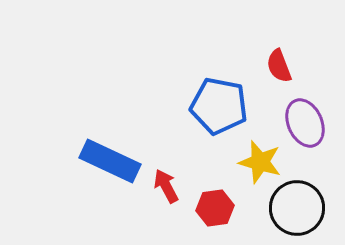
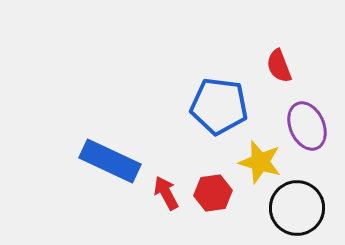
blue pentagon: rotated 4 degrees counterclockwise
purple ellipse: moved 2 px right, 3 px down
red arrow: moved 7 px down
red hexagon: moved 2 px left, 15 px up
